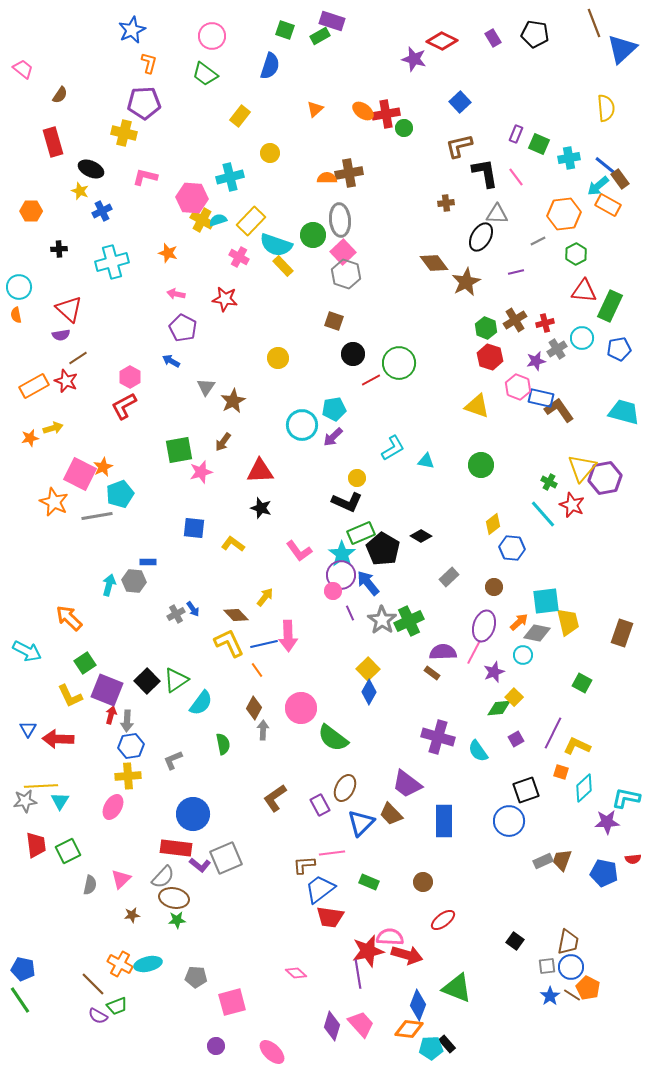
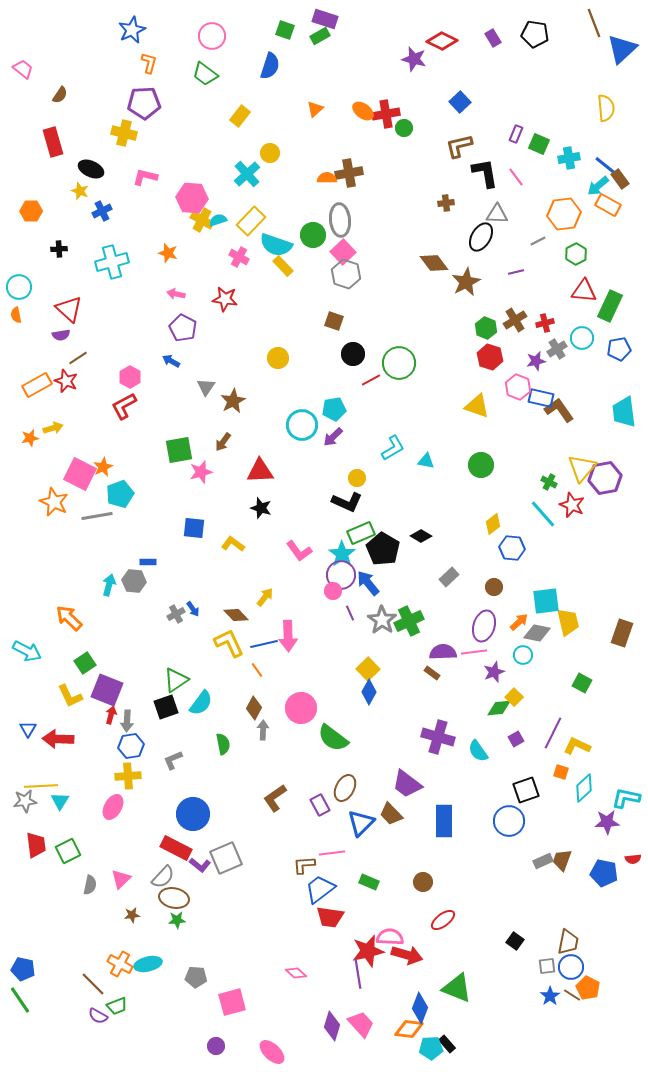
purple rectangle at (332, 21): moved 7 px left, 2 px up
cyan cross at (230, 177): moved 17 px right, 3 px up; rotated 28 degrees counterclockwise
orange rectangle at (34, 386): moved 3 px right, 1 px up
cyan trapezoid at (624, 412): rotated 112 degrees counterclockwise
pink line at (474, 652): rotated 55 degrees clockwise
black square at (147, 681): moved 19 px right, 26 px down; rotated 25 degrees clockwise
red rectangle at (176, 848): rotated 20 degrees clockwise
blue diamond at (418, 1005): moved 2 px right, 3 px down
